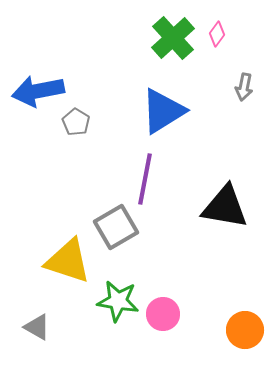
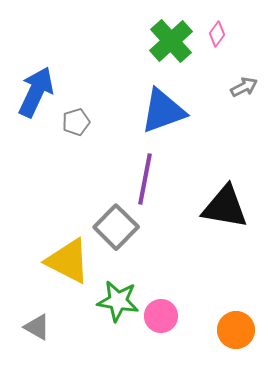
green cross: moved 2 px left, 3 px down
gray arrow: rotated 128 degrees counterclockwise
blue arrow: moved 2 px left, 1 px down; rotated 126 degrees clockwise
blue triangle: rotated 12 degrees clockwise
gray pentagon: rotated 24 degrees clockwise
gray square: rotated 15 degrees counterclockwise
yellow triangle: rotated 9 degrees clockwise
pink circle: moved 2 px left, 2 px down
orange circle: moved 9 px left
